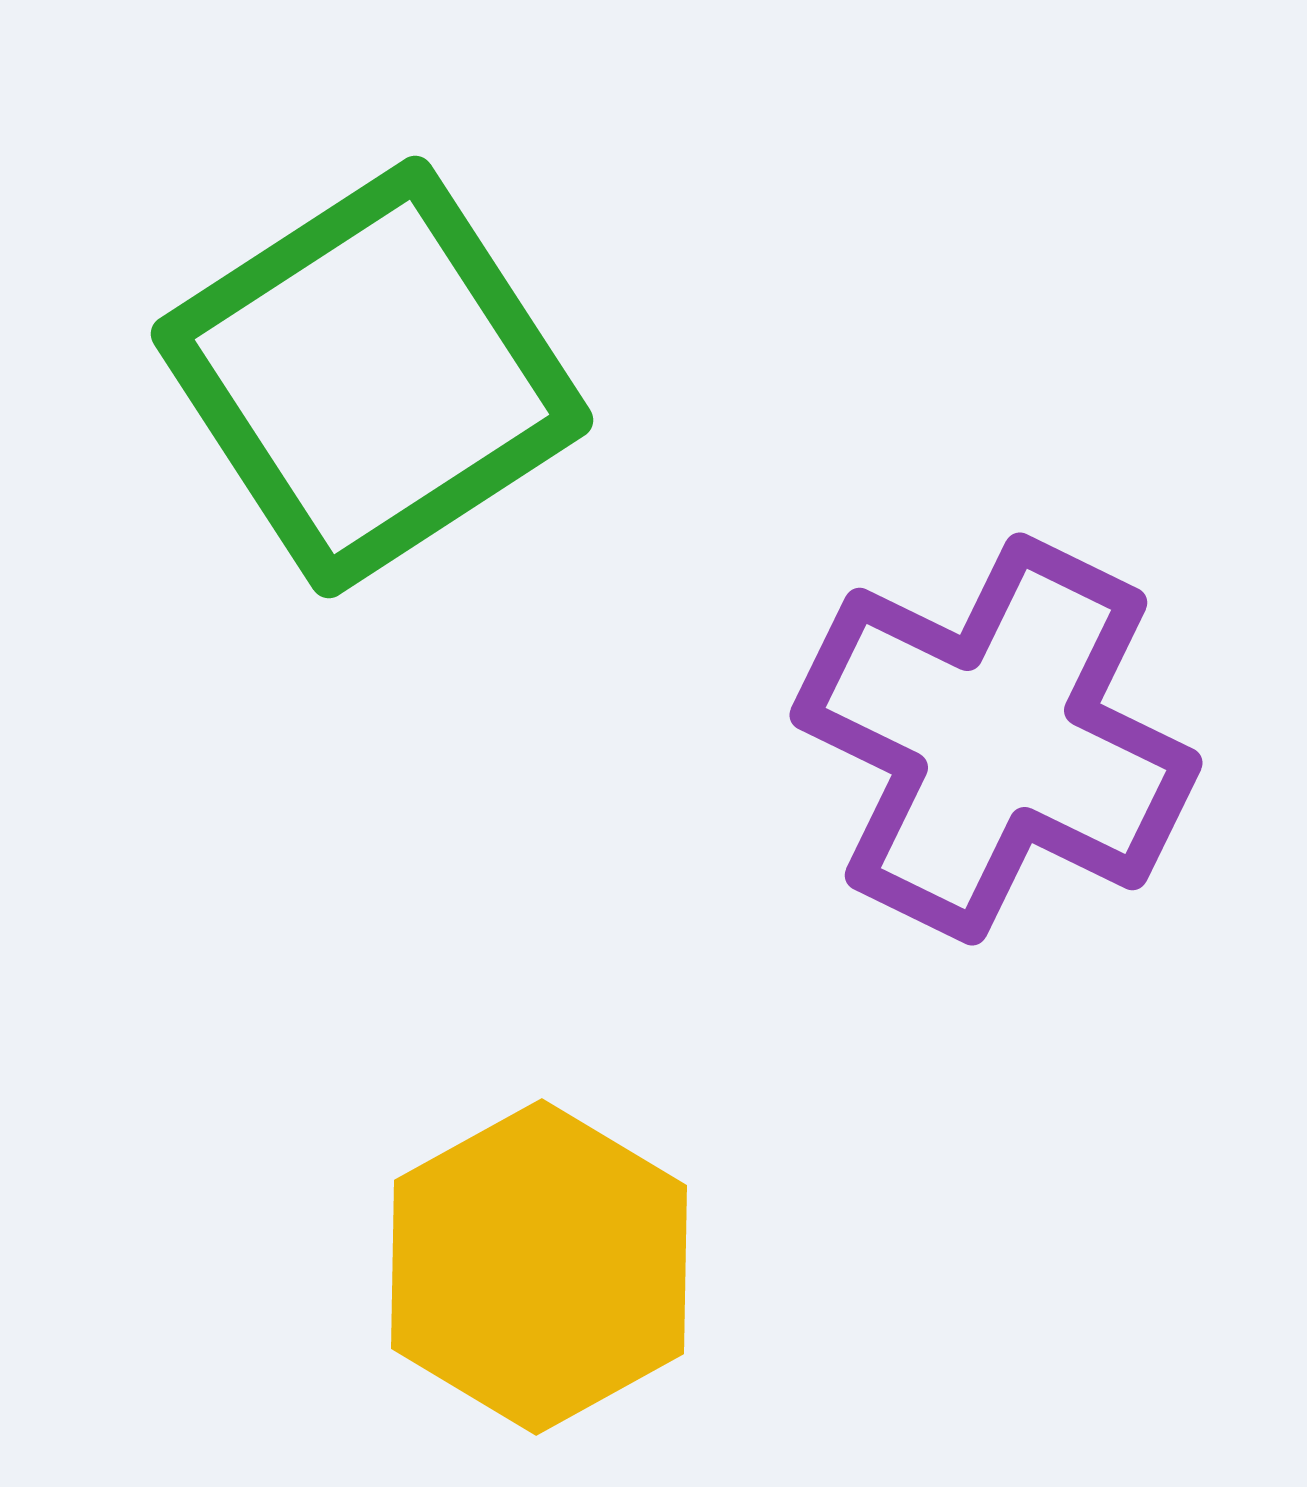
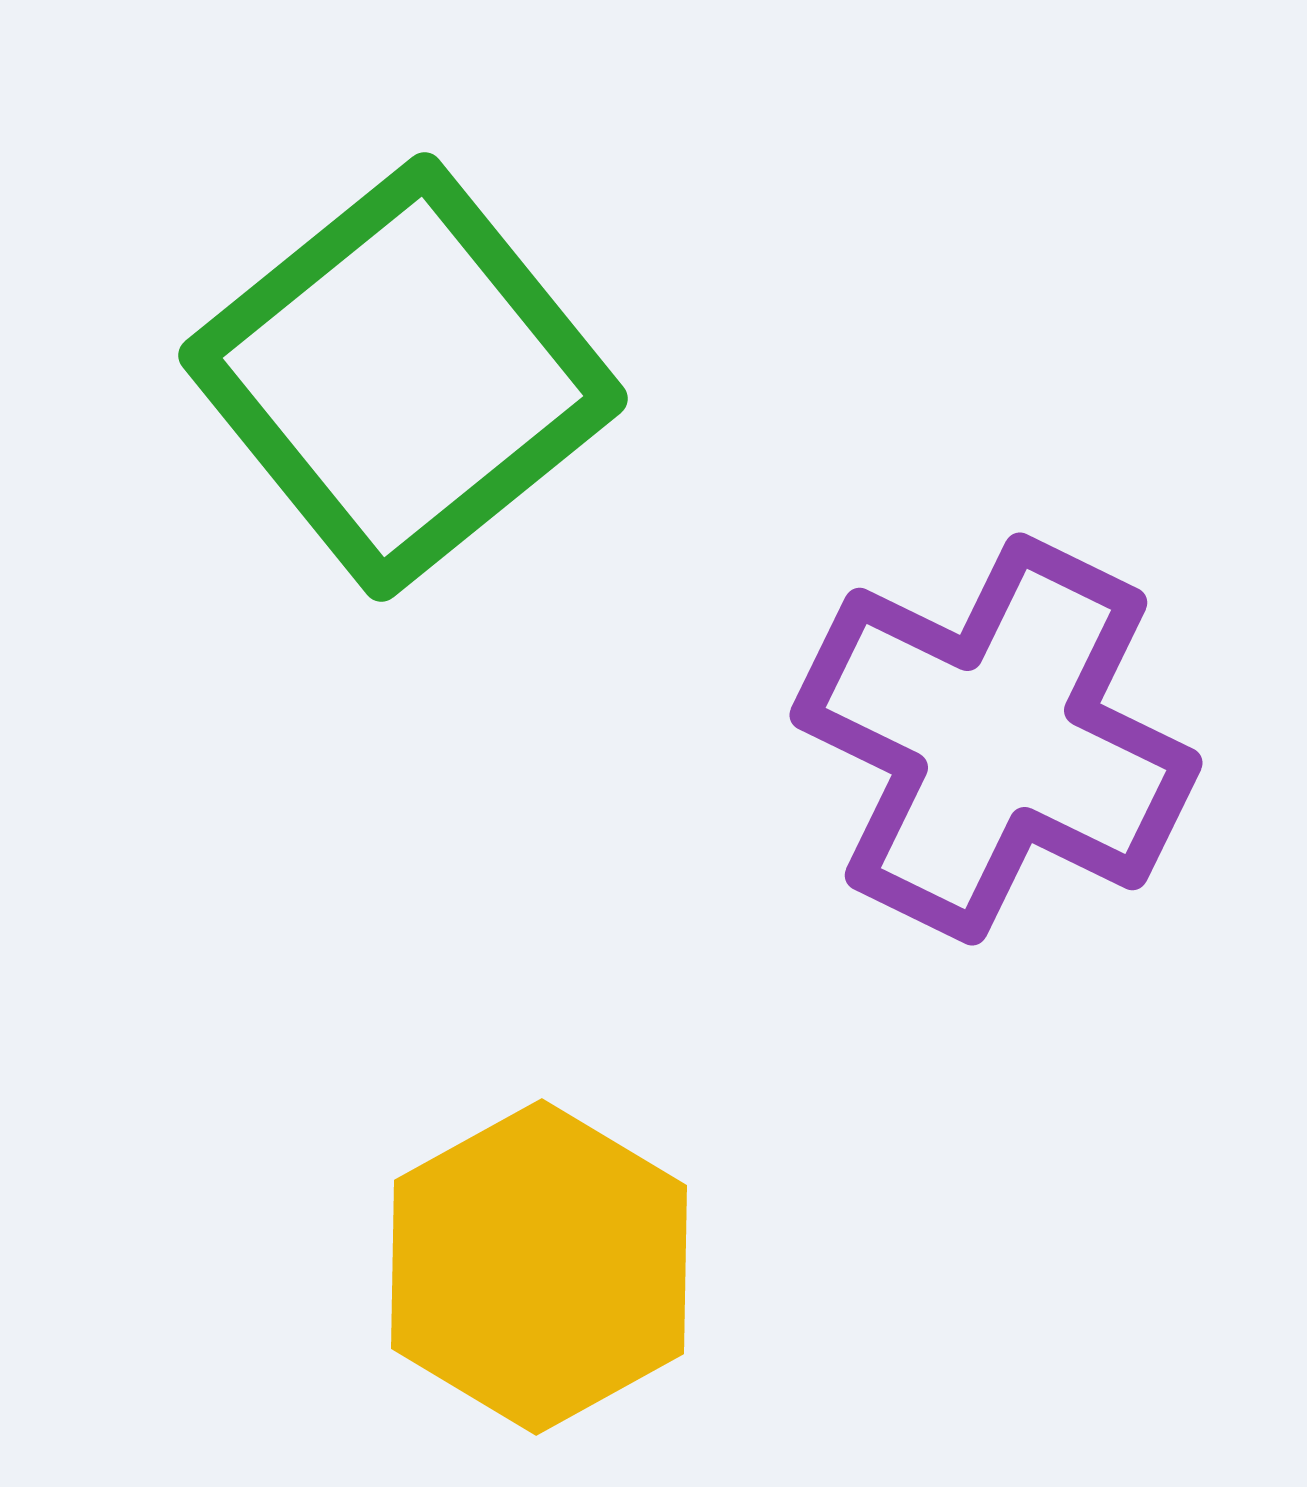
green square: moved 31 px right; rotated 6 degrees counterclockwise
